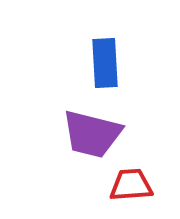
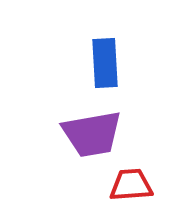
purple trapezoid: rotated 24 degrees counterclockwise
